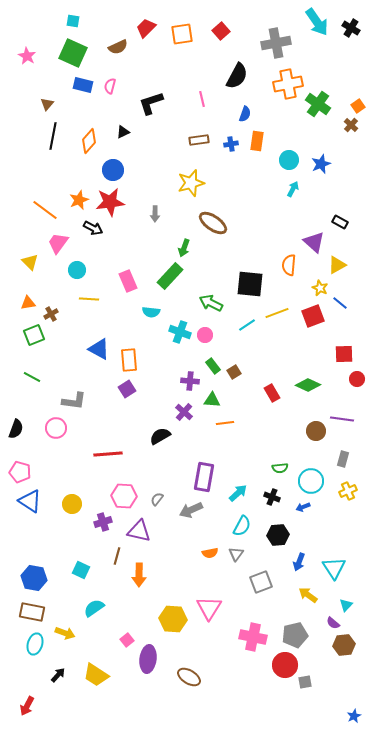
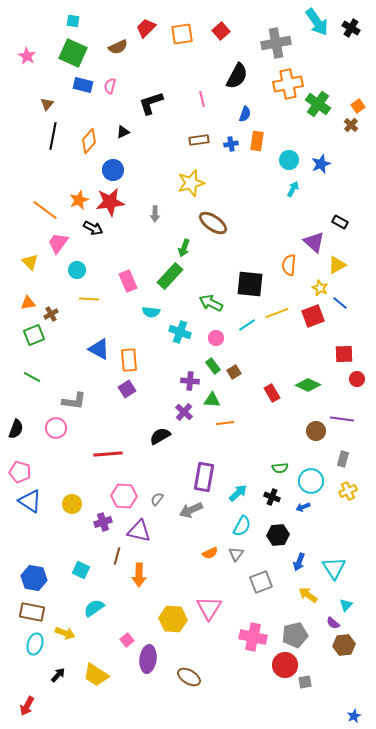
pink circle at (205, 335): moved 11 px right, 3 px down
orange semicircle at (210, 553): rotated 14 degrees counterclockwise
